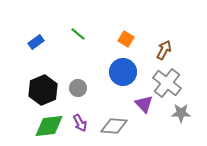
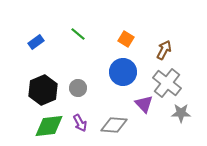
gray diamond: moved 1 px up
